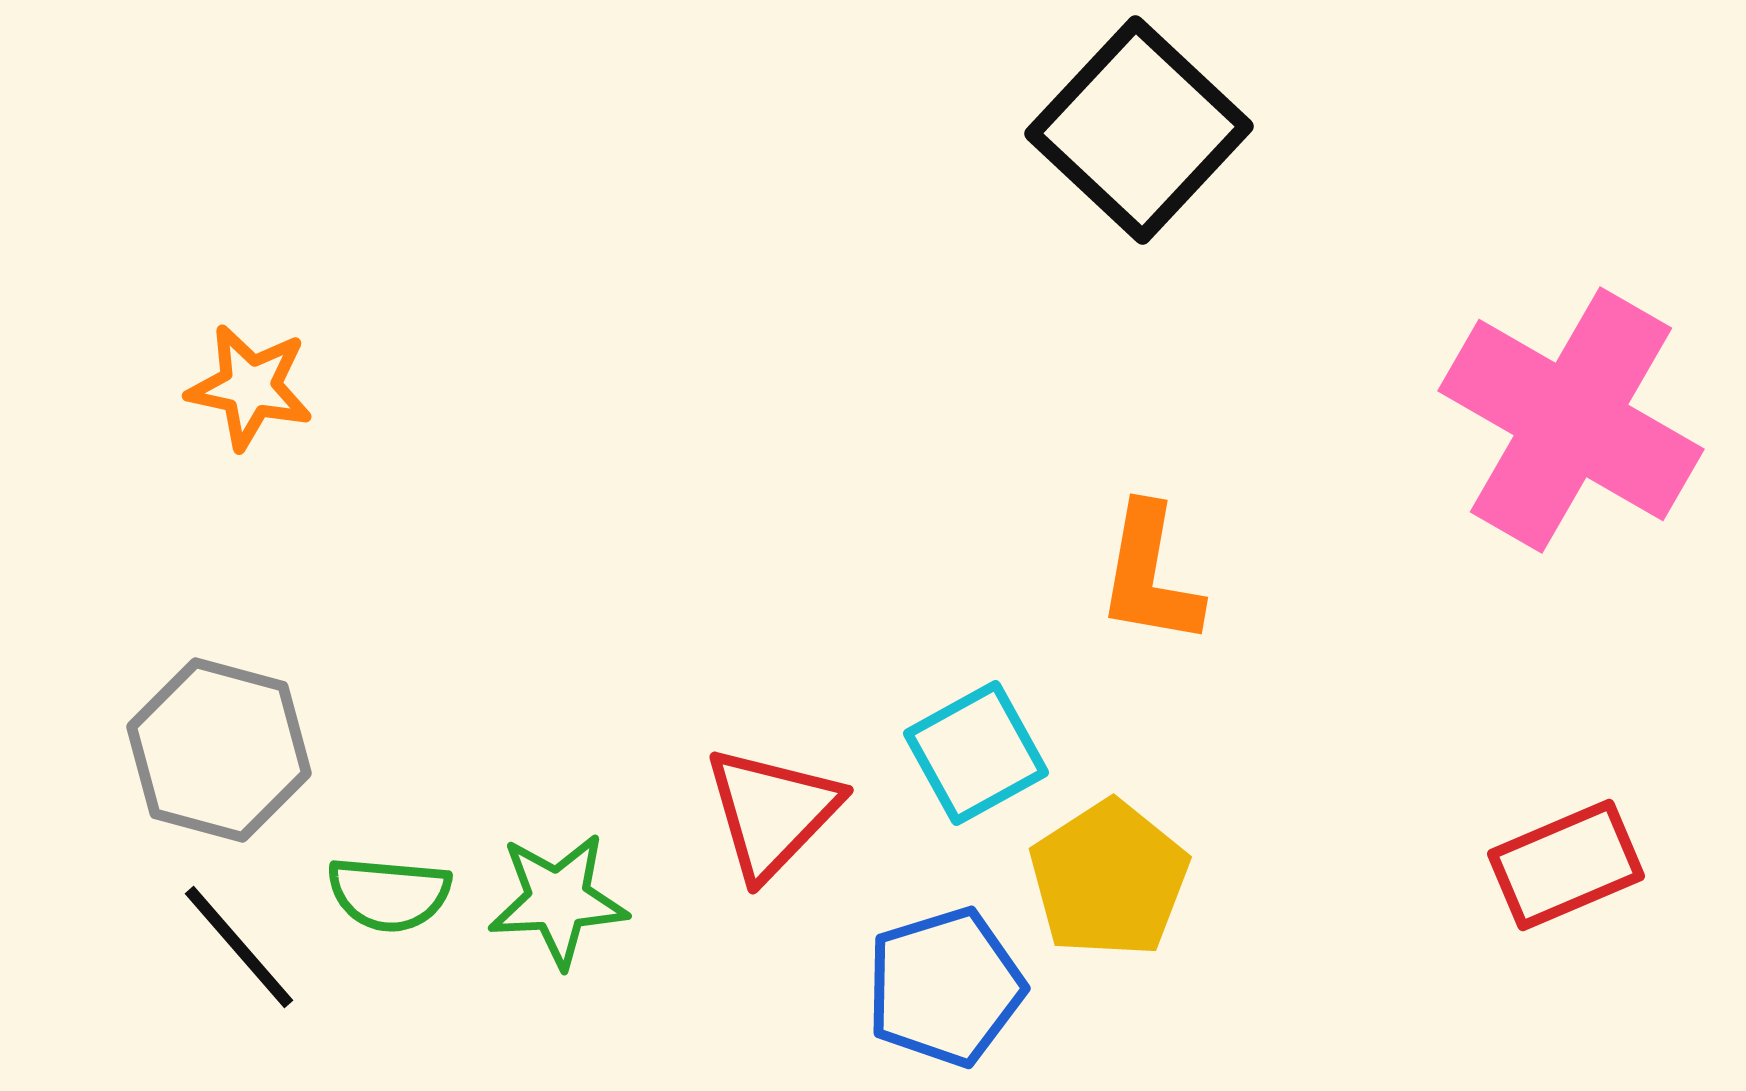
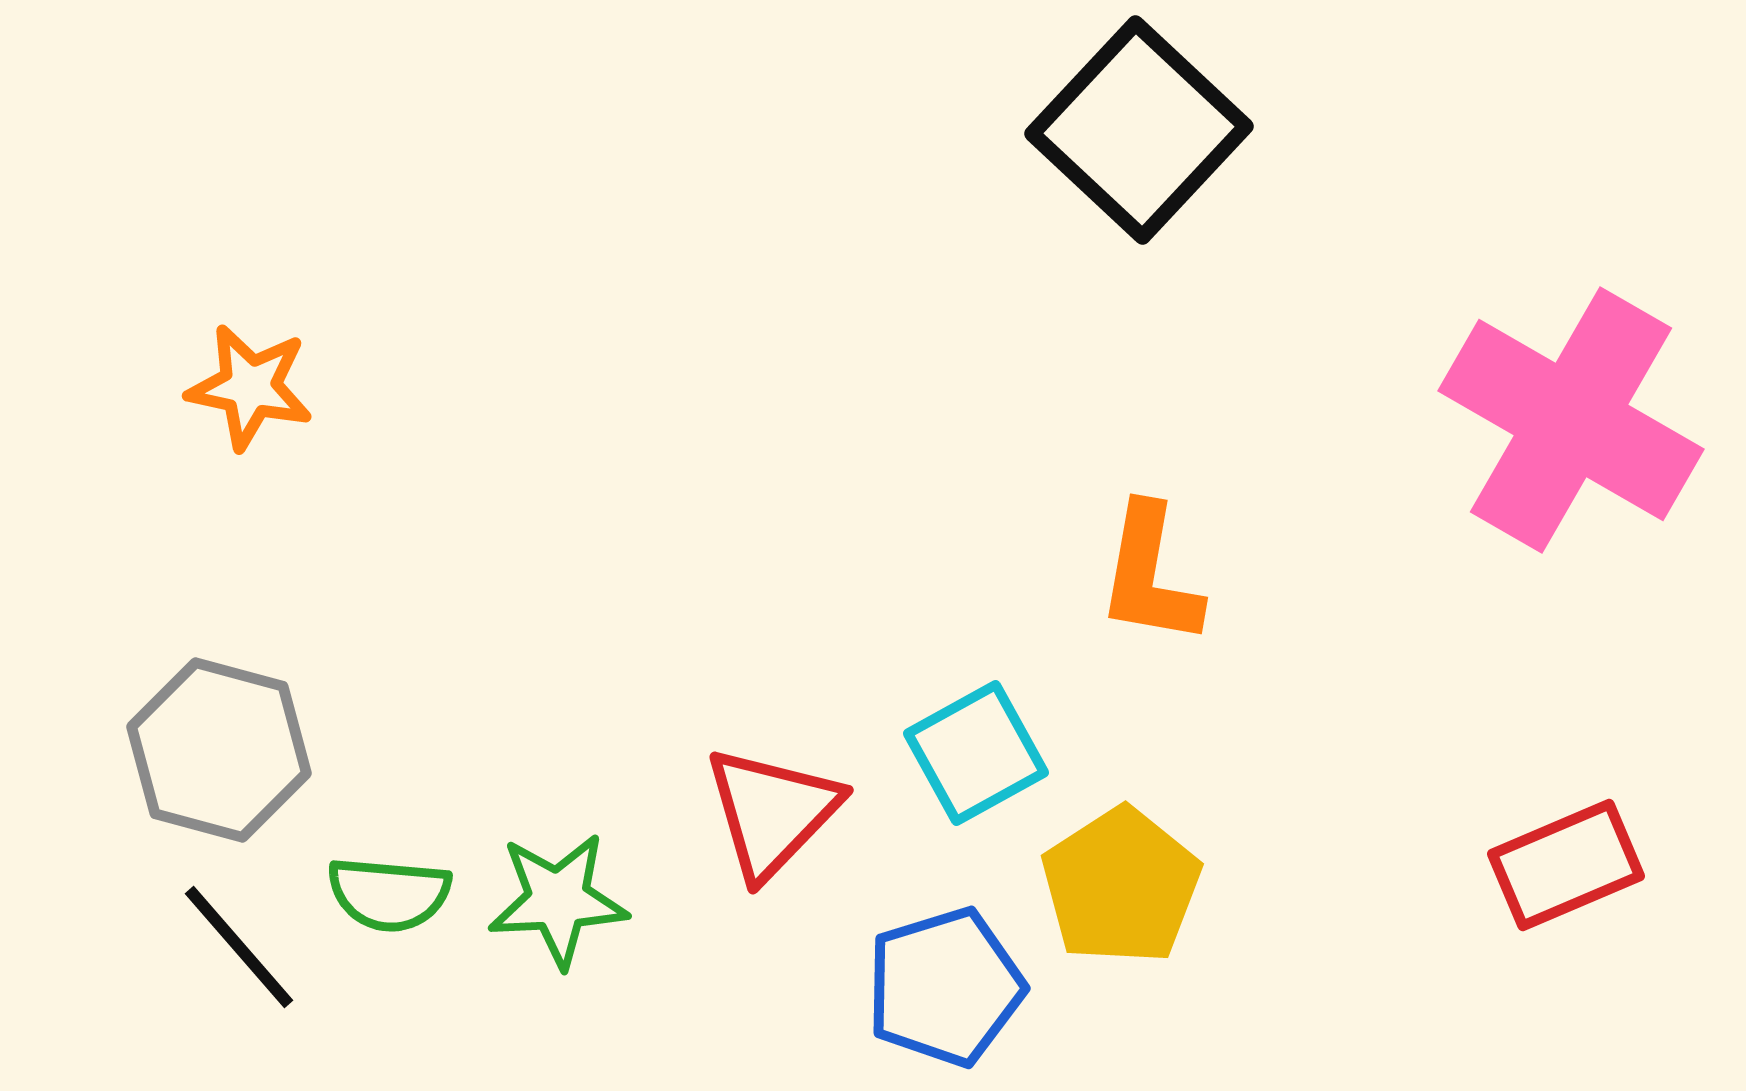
yellow pentagon: moved 12 px right, 7 px down
